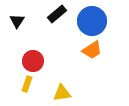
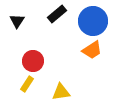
blue circle: moved 1 px right
yellow rectangle: rotated 14 degrees clockwise
yellow triangle: moved 1 px left, 1 px up
